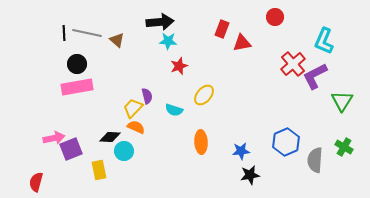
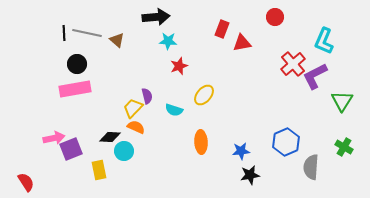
black arrow: moved 4 px left, 5 px up
pink rectangle: moved 2 px left, 2 px down
gray semicircle: moved 4 px left, 7 px down
red semicircle: moved 10 px left; rotated 132 degrees clockwise
